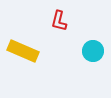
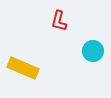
yellow rectangle: moved 17 px down
